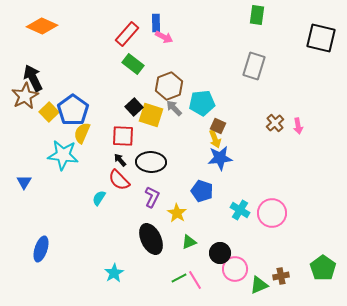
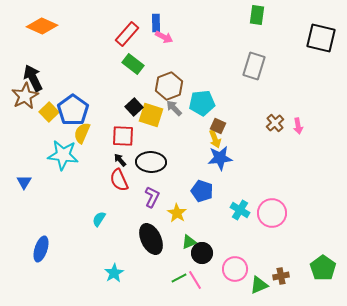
red semicircle at (119, 180): rotated 20 degrees clockwise
cyan semicircle at (99, 198): moved 21 px down
black circle at (220, 253): moved 18 px left
